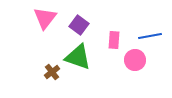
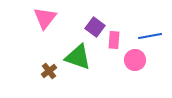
purple square: moved 16 px right, 2 px down
brown cross: moved 3 px left, 1 px up
